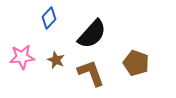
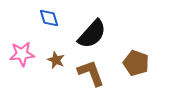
blue diamond: rotated 60 degrees counterclockwise
pink star: moved 3 px up
